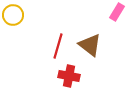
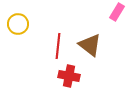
yellow circle: moved 5 px right, 9 px down
red line: rotated 10 degrees counterclockwise
